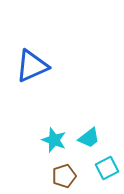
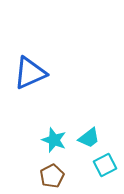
blue triangle: moved 2 px left, 7 px down
cyan square: moved 2 px left, 3 px up
brown pentagon: moved 12 px left; rotated 10 degrees counterclockwise
